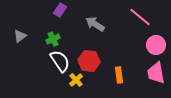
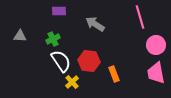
purple rectangle: moved 1 px left, 1 px down; rotated 56 degrees clockwise
pink line: rotated 35 degrees clockwise
gray triangle: rotated 40 degrees clockwise
white semicircle: moved 1 px right
orange rectangle: moved 5 px left, 1 px up; rotated 14 degrees counterclockwise
yellow cross: moved 4 px left, 2 px down
